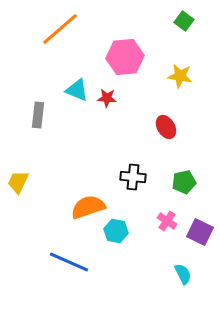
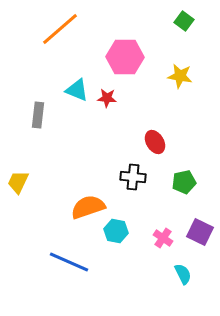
pink hexagon: rotated 6 degrees clockwise
red ellipse: moved 11 px left, 15 px down
pink cross: moved 4 px left, 17 px down
